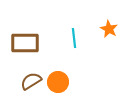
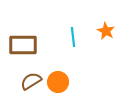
orange star: moved 3 px left, 2 px down
cyan line: moved 1 px left, 1 px up
brown rectangle: moved 2 px left, 2 px down
